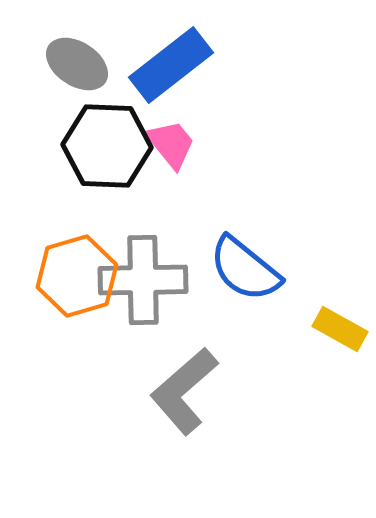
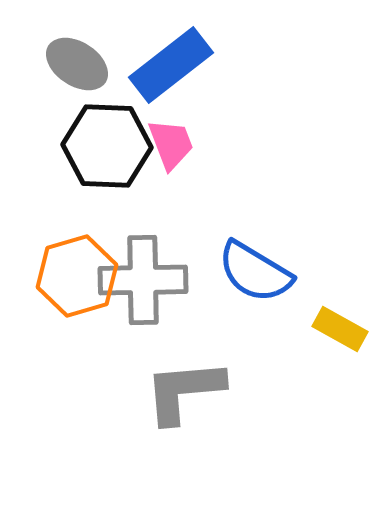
pink trapezoid: rotated 18 degrees clockwise
blue semicircle: moved 10 px right, 3 px down; rotated 8 degrees counterclockwise
gray L-shape: rotated 36 degrees clockwise
